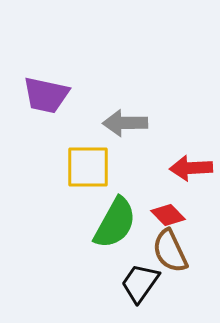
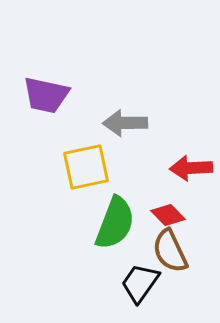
yellow square: moved 2 px left; rotated 12 degrees counterclockwise
green semicircle: rotated 8 degrees counterclockwise
